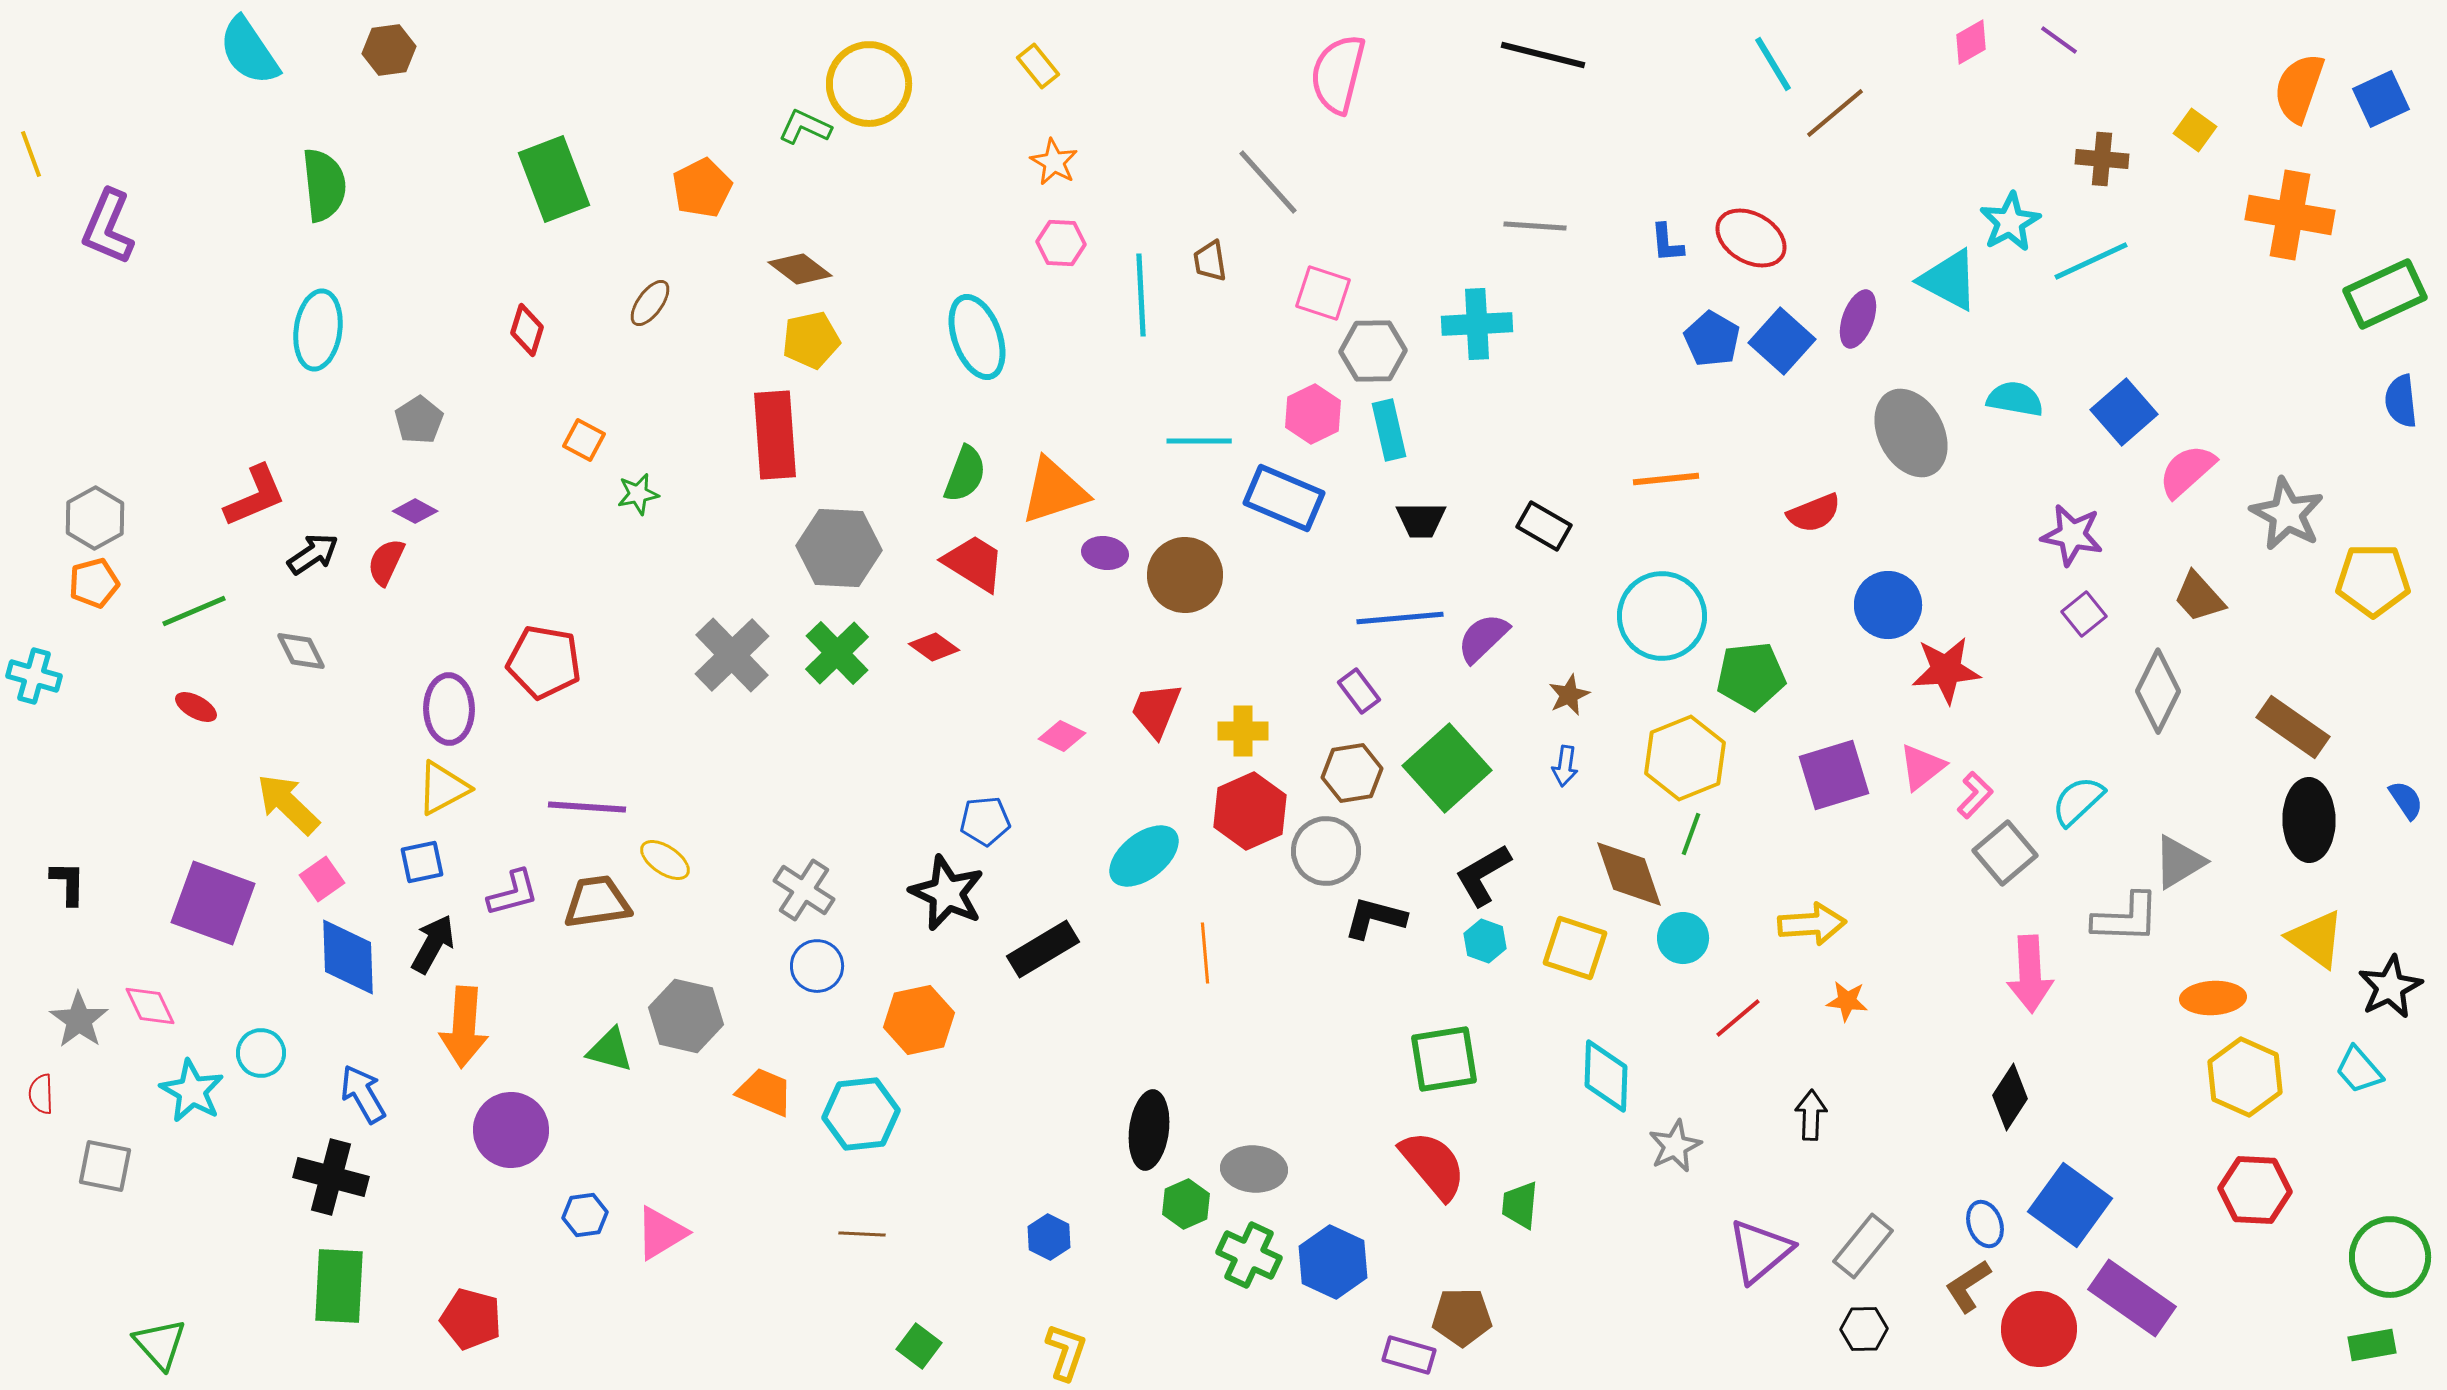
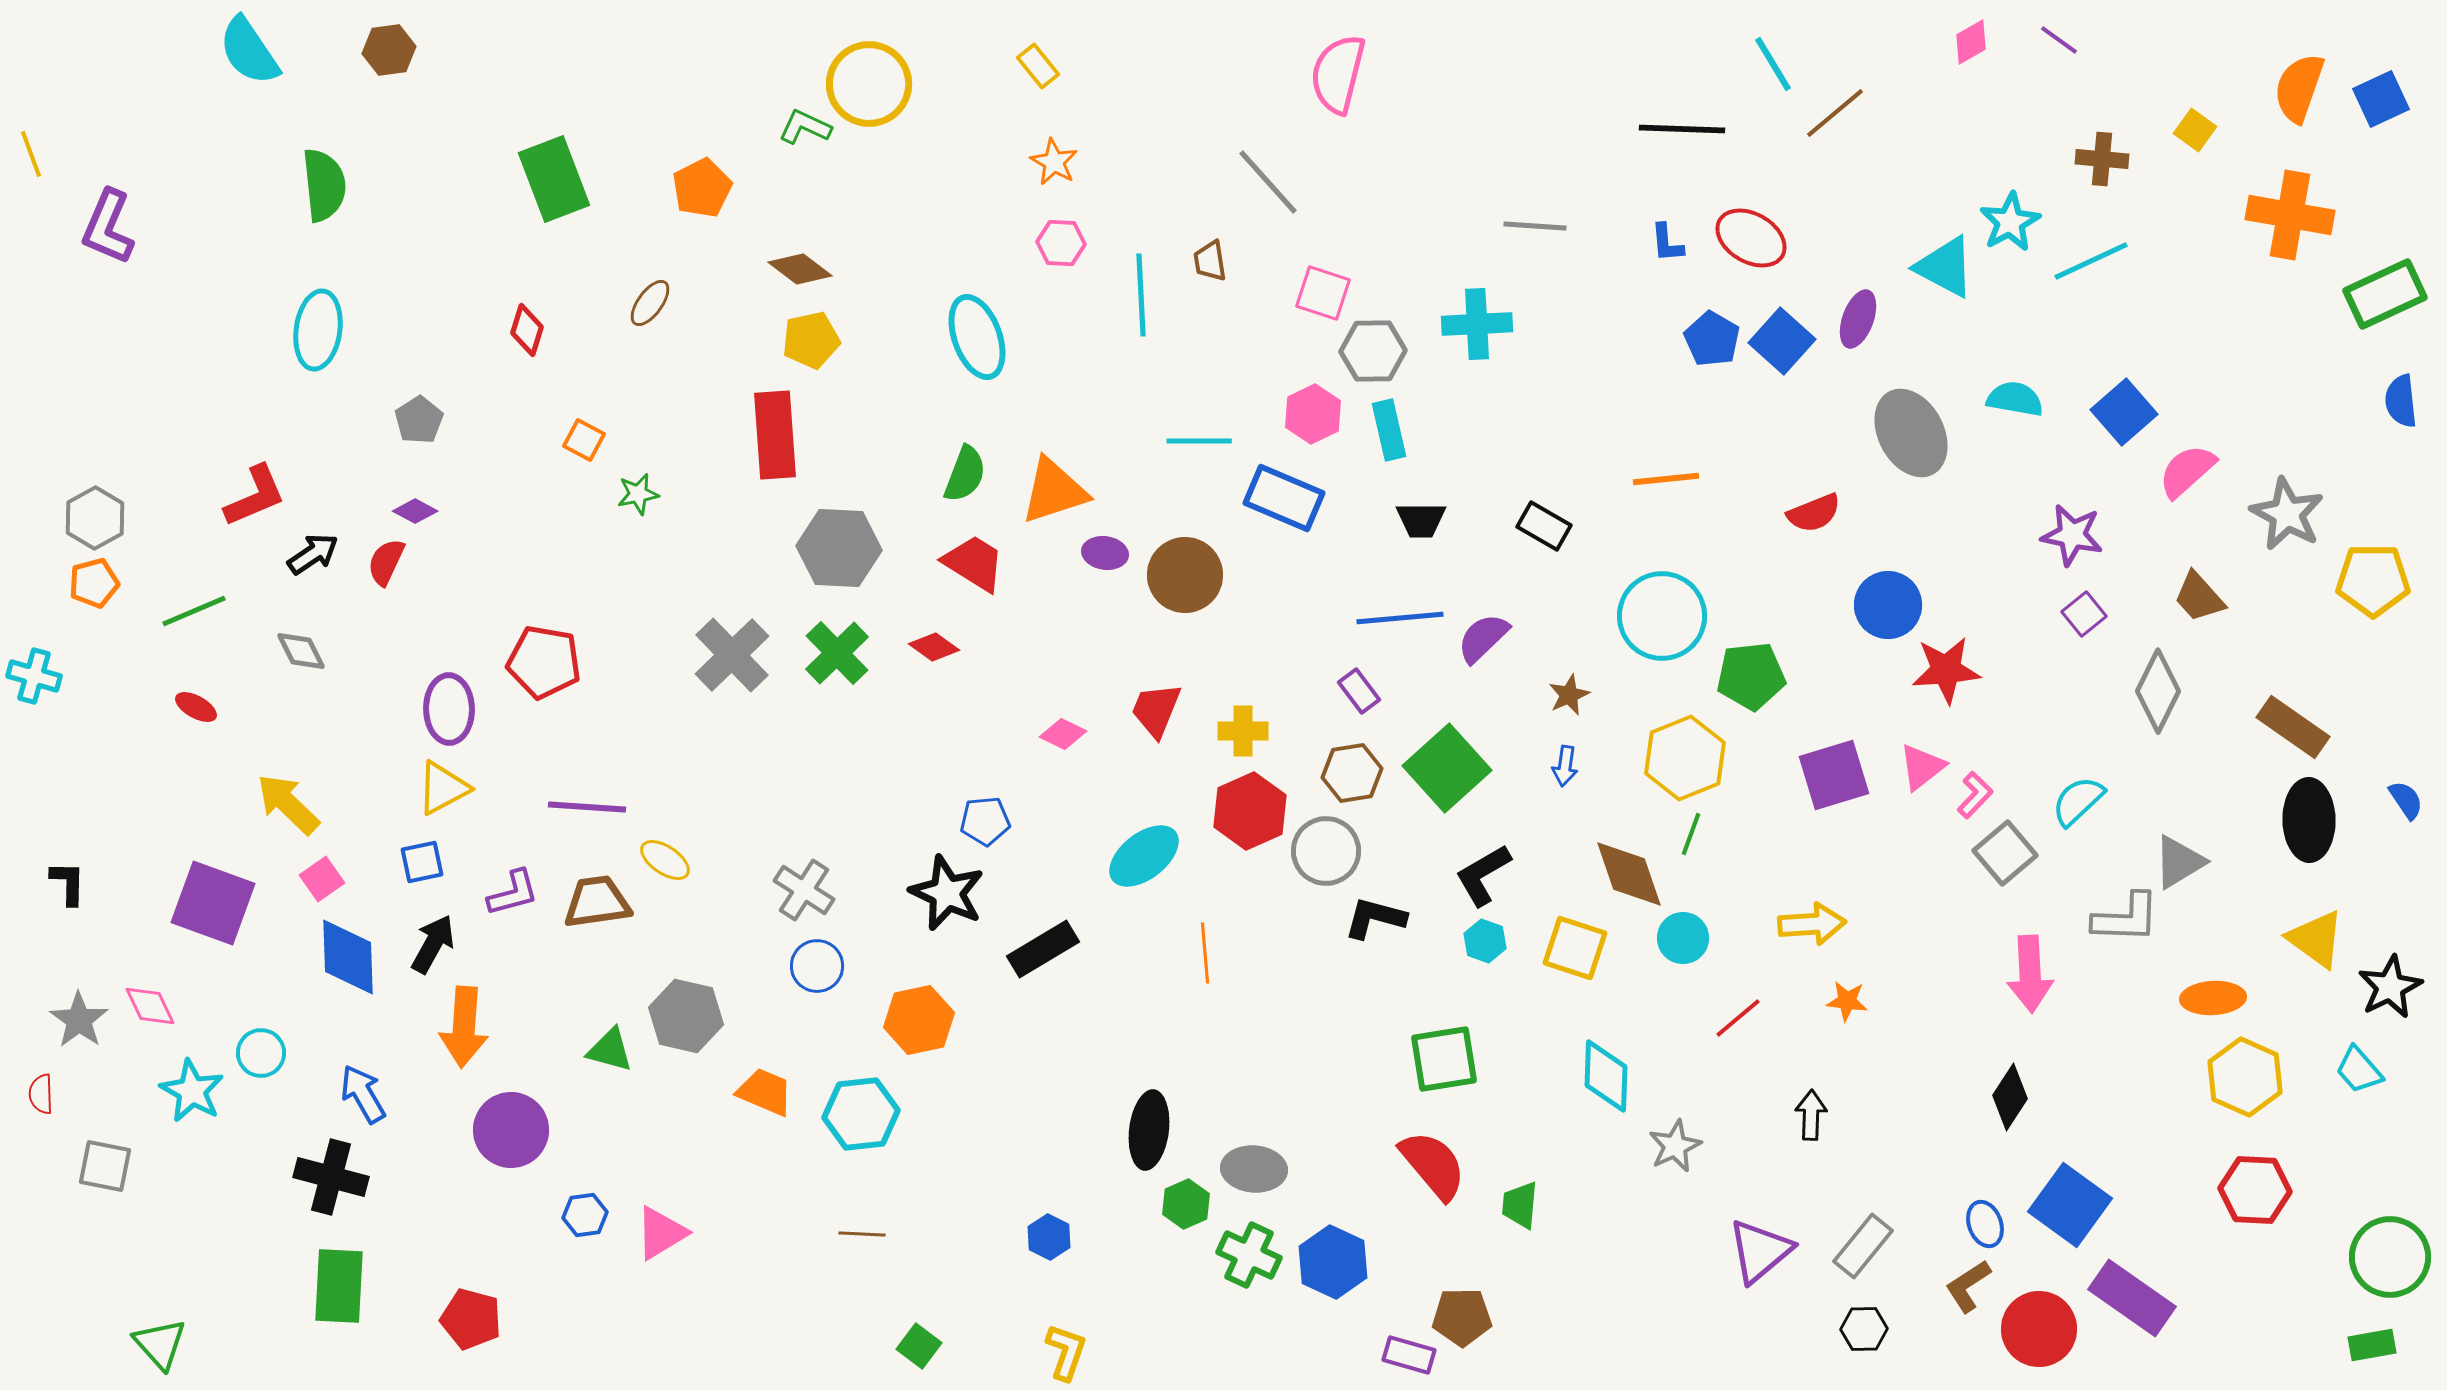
black line at (1543, 55): moved 139 px right, 74 px down; rotated 12 degrees counterclockwise
cyan triangle at (1949, 280): moved 4 px left, 13 px up
pink diamond at (1062, 736): moved 1 px right, 2 px up
